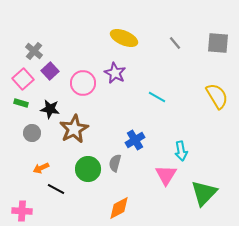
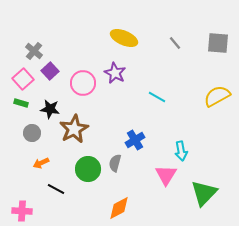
yellow semicircle: rotated 88 degrees counterclockwise
orange arrow: moved 5 px up
